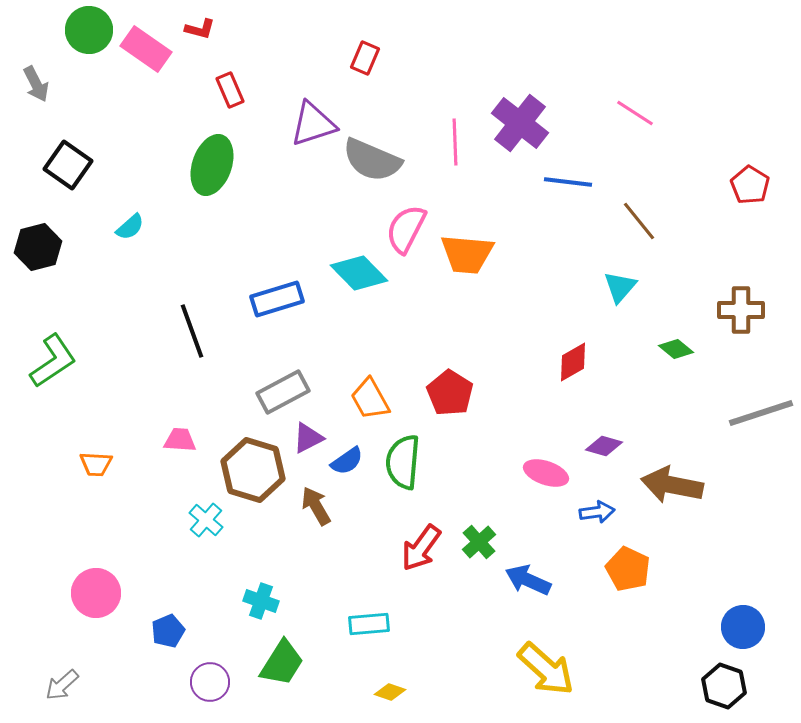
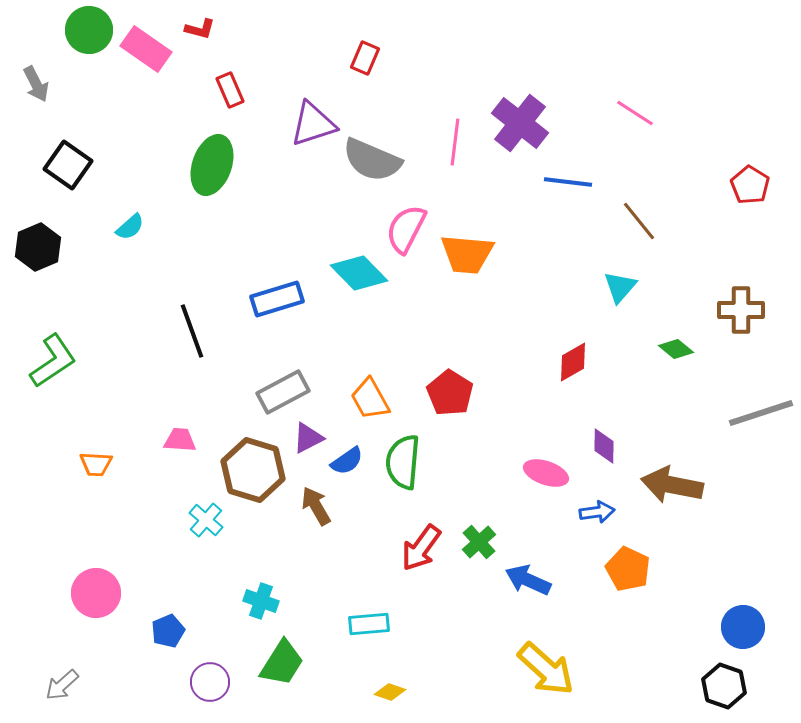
pink line at (455, 142): rotated 9 degrees clockwise
black hexagon at (38, 247): rotated 9 degrees counterclockwise
purple diamond at (604, 446): rotated 75 degrees clockwise
